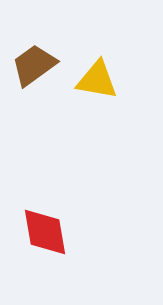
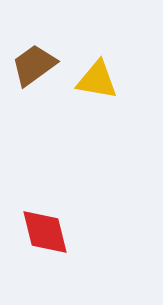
red diamond: rotated 4 degrees counterclockwise
